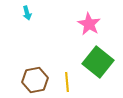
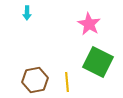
cyan arrow: rotated 16 degrees clockwise
green square: rotated 12 degrees counterclockwise
